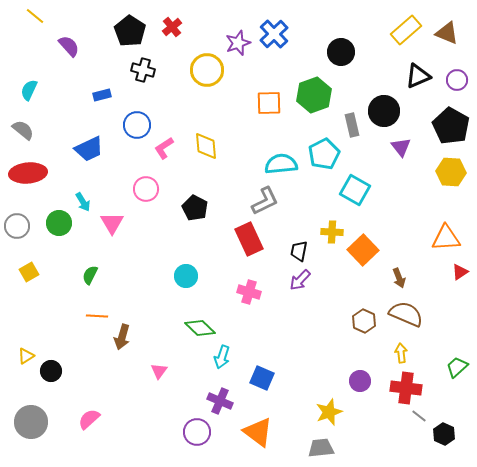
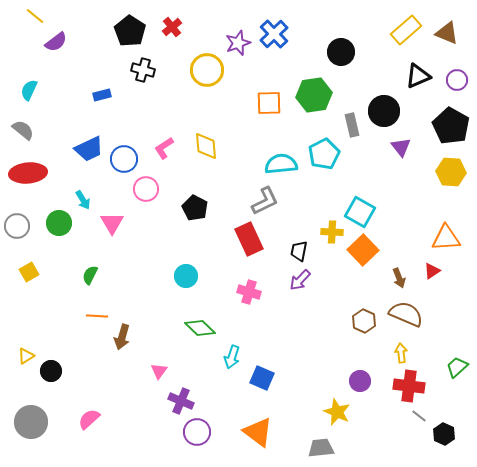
purple semicircle at (69, 46): moved 13 px left, 4 px up; rotated 95 degrees clockwise
green hexagon at (314, 95): rotated 12 degrees clockwise
blue circle at (137, 125): moved 13 px left, 34 px down
cyan square at (355, 190): moved 5 px right, 22 px down
cyan arrow at (83, 202): moved 2 px up
red triangle at (460, 272): moved 28 px left, 1 px up
cyan arrow at (222, 357): moved 10 px right
red cross at (406, 388): moved 3 px right, 2 px up
purple cross at (220, 401): moved 39 px left
yellow star at (329, 412): moved 8 px right; rotated 28 degrees counterclockwise
